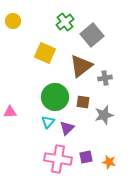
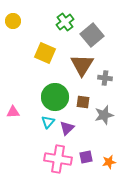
brown triangle: moved 1 px right, 1 px up; rotated 20 degrees counterclockwise
gray cross: rotated 16 degrees clockwise
pink triangle: moved 3 px right
orange star: rotated 24 degrees counterclockwise
